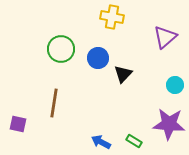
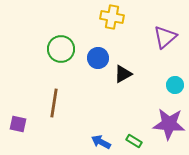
black triangle: rotated 18 degrees clockwise
